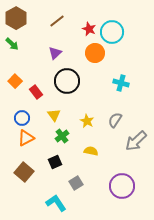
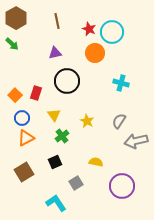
brown line: rotated 63 degrees counterclockwise
purple triangle: rotated 32 degrees clockwise
orange square: moved 14 px down
red rectangle: moved 1 px down; rotated 56 degrees clockwise
gray semicircle: moved 4 px right, 1 px down
gray arrow: rotated 30 degrees clockwise
yellow semicircle: moved 5 px right, 11 px down
brown square: rotated 18 degrees clockwise
